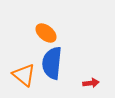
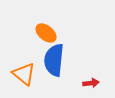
blue semicircle: moved 2 px right, 3 px up
orange triangle: moved 1 px up
